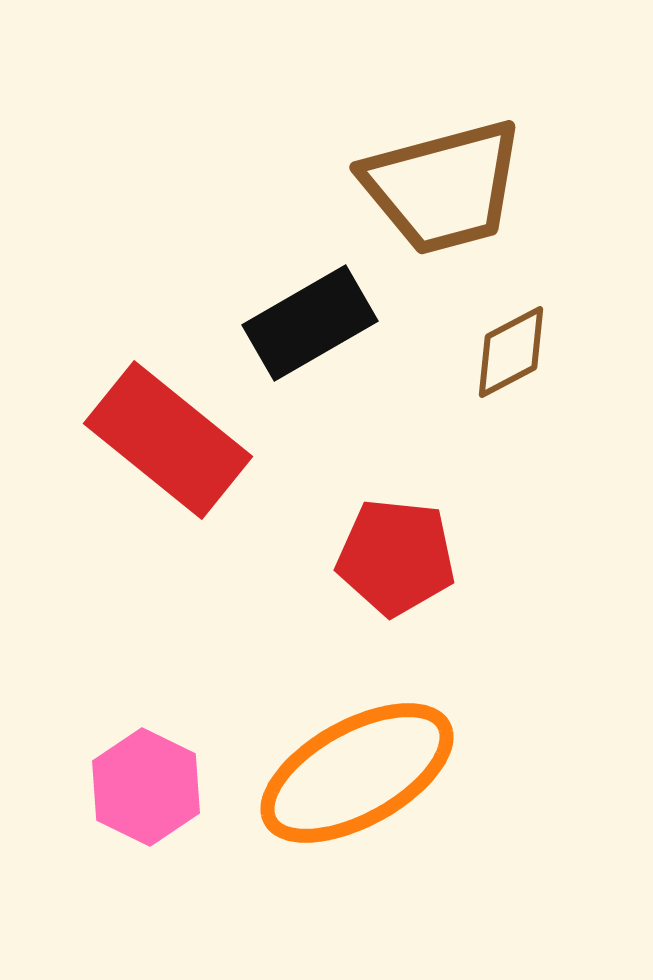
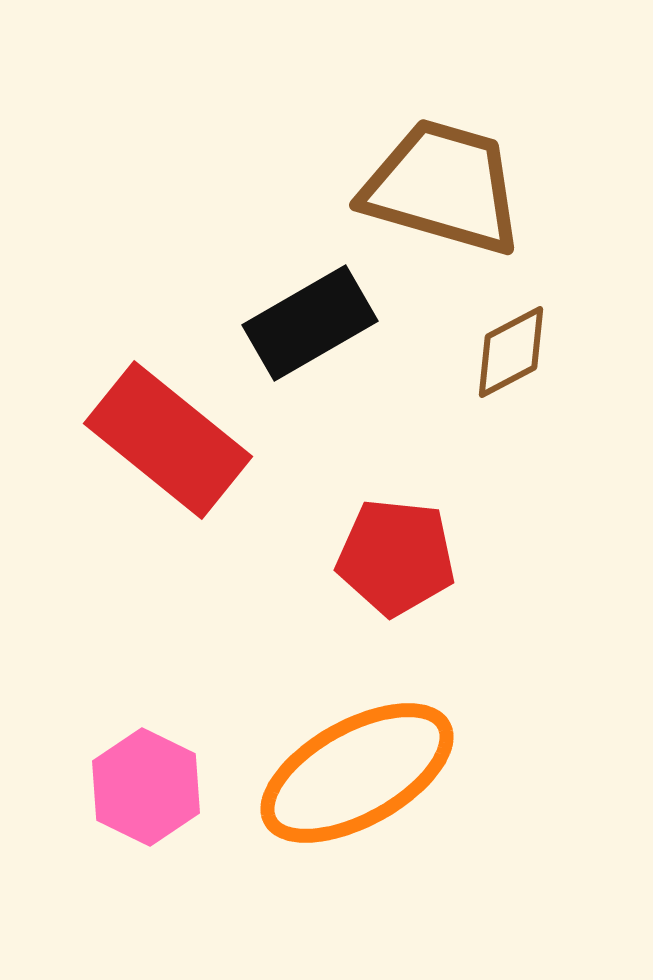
brown trapezoid: rotated 149 degrees counterclockwise
